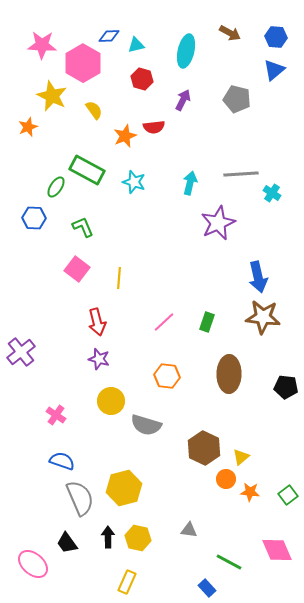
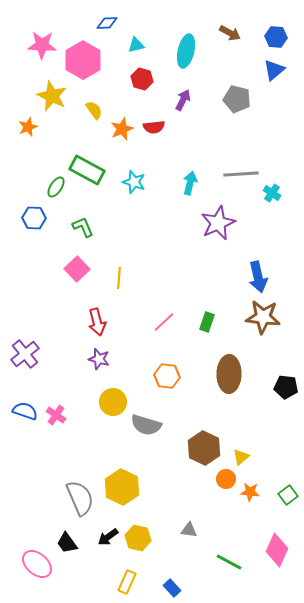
blue diamond at (109, 36): moved 2 px left, 13 px up
pink hexagon at (83, 63): moved 3 px up
orange star at (125, 136): moved 3 px left, 7 px up
pink square at (77, 269): rotated 10 degrees clockwise
purple cross at (21, 352): moved 4 px right, 2 px down
yellow circle at (111, 401): moved 2 px right, 1 px down
blue semicircle at (62, 461): moved 37 px left, 50 px up
yellow hexagon at (124, 488): moved 2 px left, 1 px up; rotated 20 degrees counterclockwise
black arrow at (108, 537): rotated 125 degrees counterclockwise
pink diamond at (277, 550): rotated 48 degrees clockwise
pink ellipse at (33, 564): moved 4 px right
blue rectangle at (207, 588): moved 35 px left
